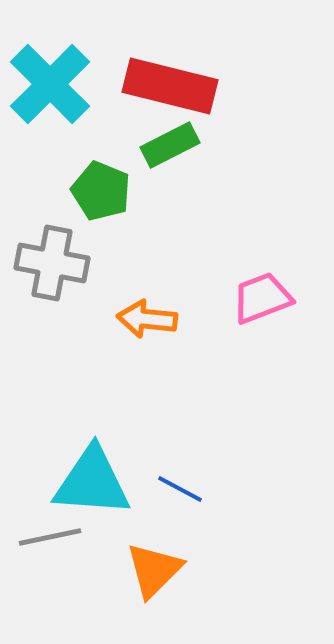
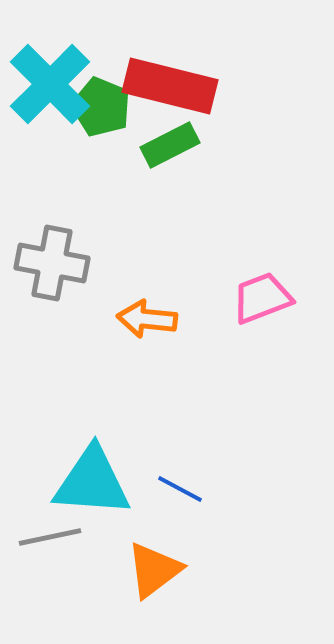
green pentagon: moved 84 px up
orange triangle: rotated 8 degrees clockwise
